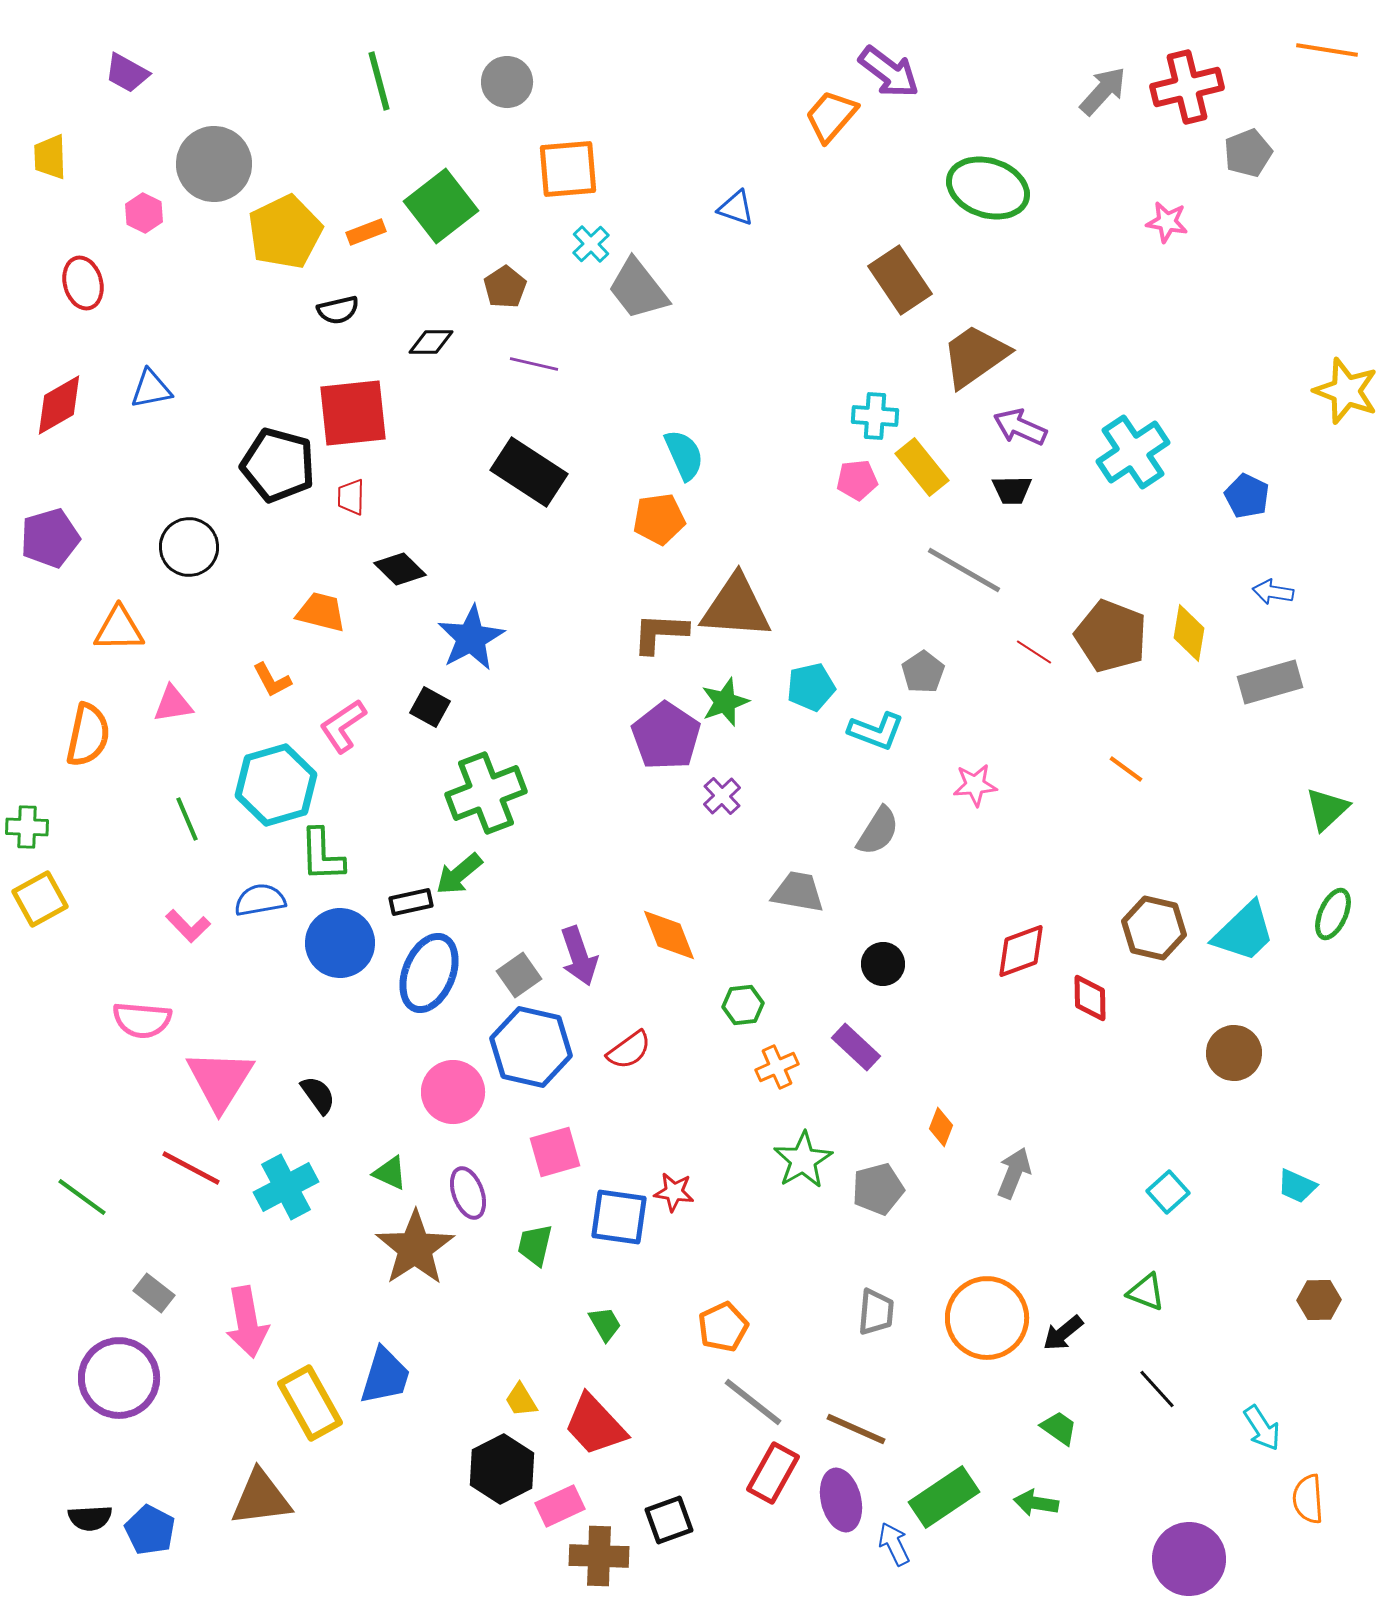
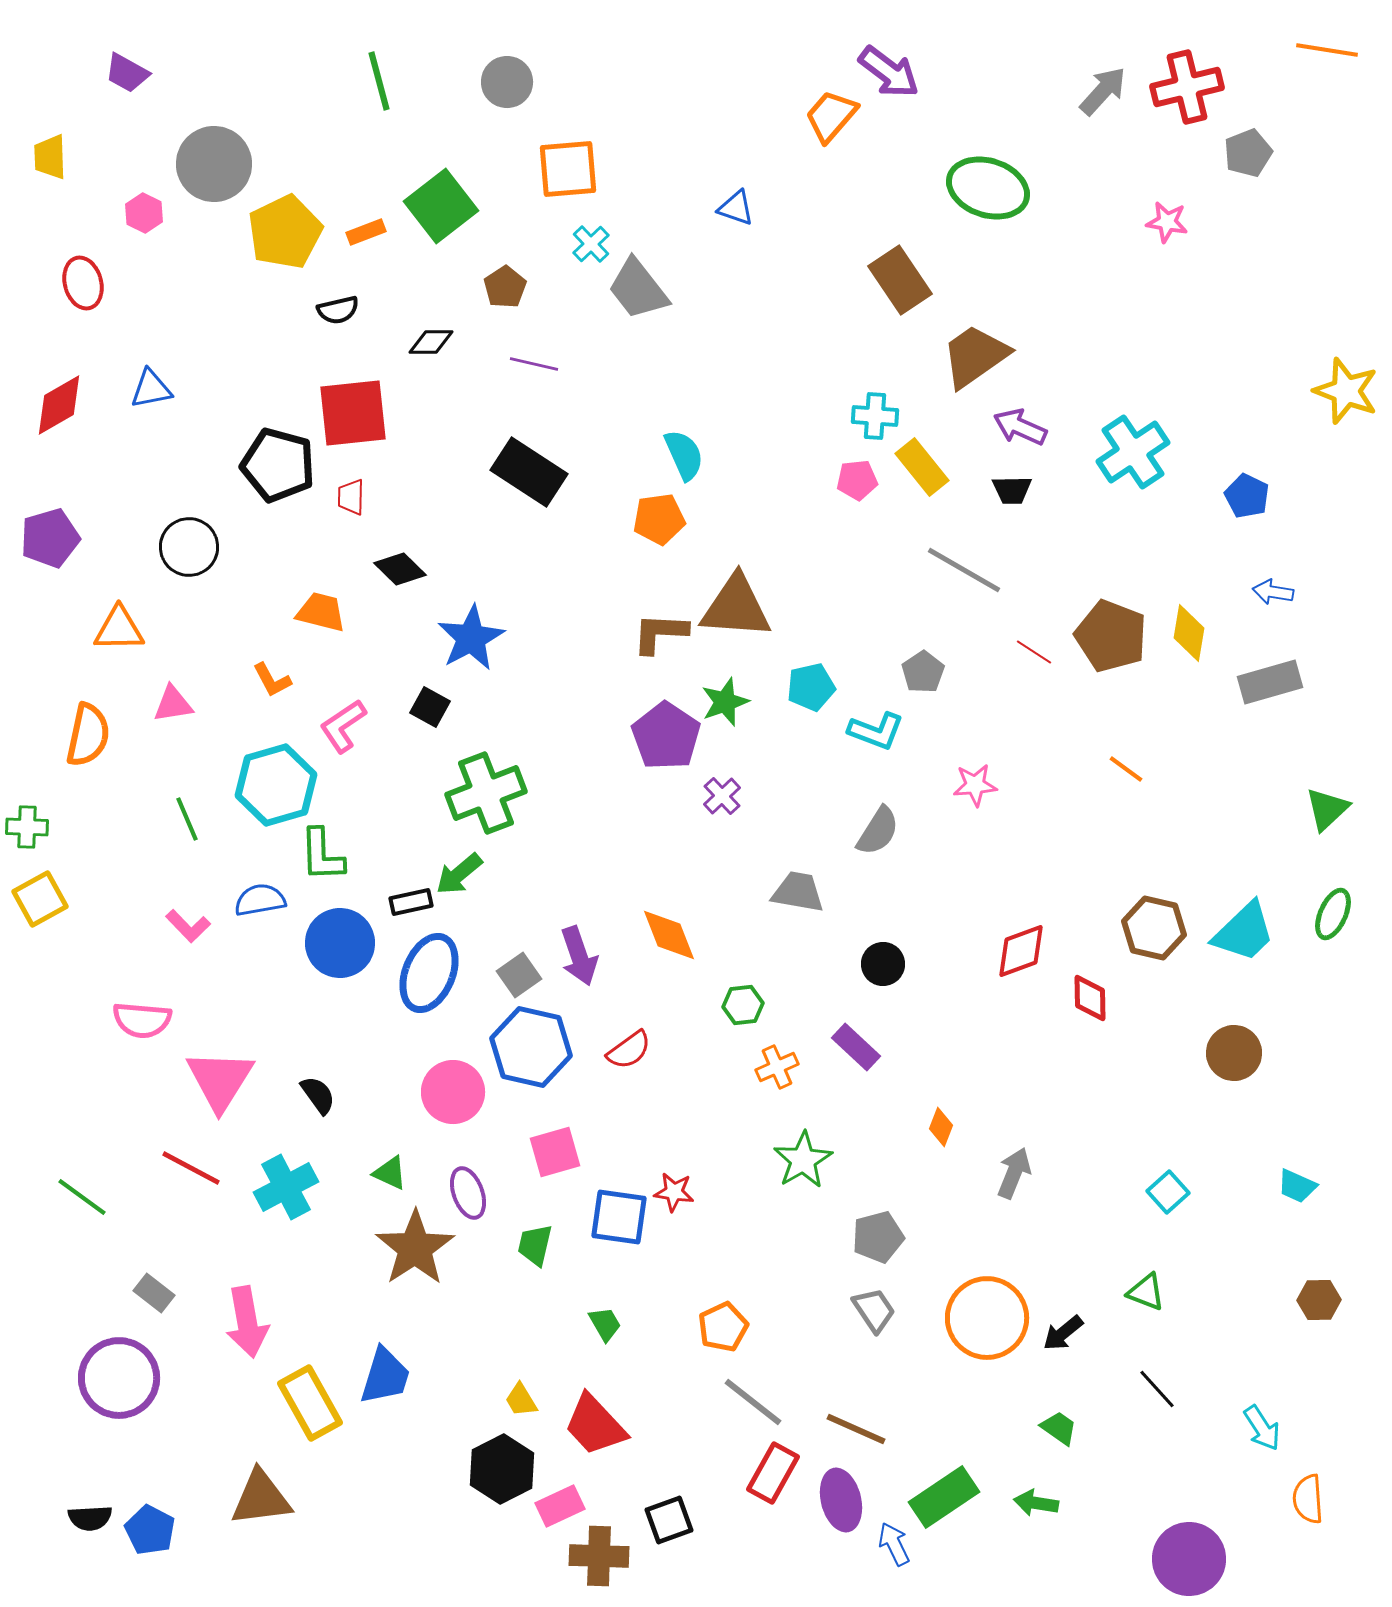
gray pentagon at (878, 1189): moved 48 px down
gray trapezoid at (876, 1312): moved 2 px left, 2 px up; rotated 39 degrees counterclockwise
